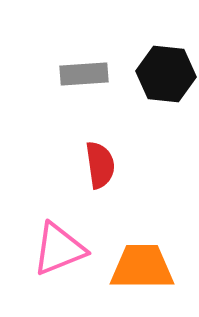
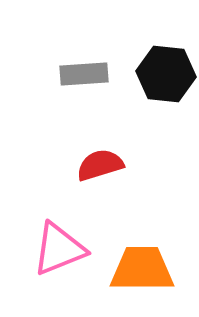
red semicircle: rotated 99 degrees counterclockwise
orange trapezoid: moved 2 px down
